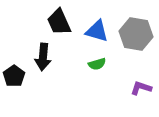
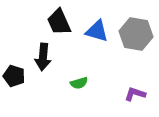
green semicircle: moved 18 px left, 19 px down
black pentagon: rotated 20 degrees counterclockwise
purple L-shape: moved 6 px left, 6 px down
